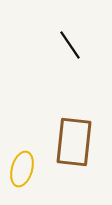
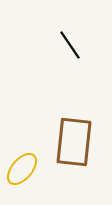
yellow ellipse: rotated 24 degrees clockwise
